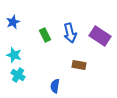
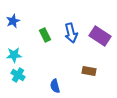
blue star: moved 1 px up
blue arrow: moved 1 px right
cyan star: rotated 21 degrees counterclockwise
brown rectangle: moved 10 px right, 6 px down
blue semicircle: rotated 24 degrees counterclockwise
